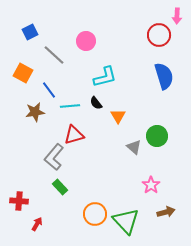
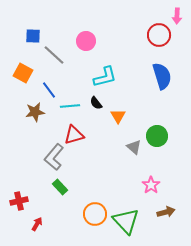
blue square: moved 3 px right, 4 px down; rotated 28 degrees clockwise
blue semicircle: moved 2 px left
red cross: rotated 18 degrees counterclockwise
